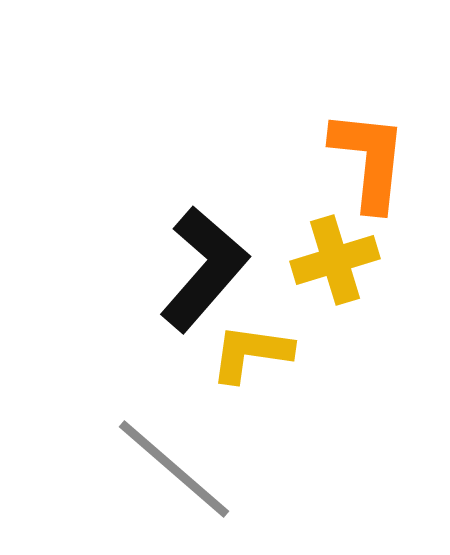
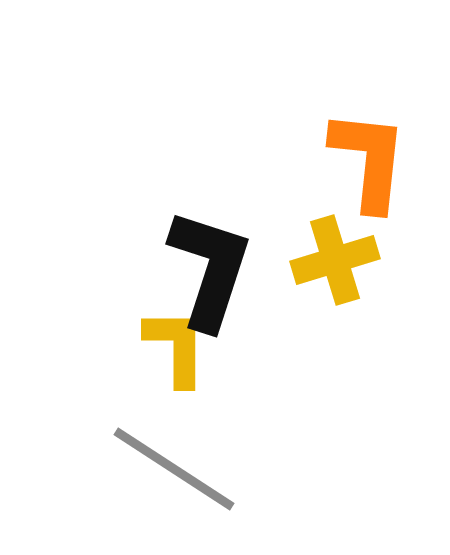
black L-shape: moved 6 px right; rotated 23 degrees counterclockwise
yellow L-shape: moved 75 px left, 6 px up; rotated 82 degrees clockwise
gray line: rotated 8 degrees counterclockwise
